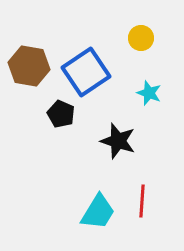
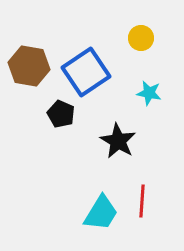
cyan star: rotated 10 degrees counterclockwise
black star: rotated 12 degrees clockwise
cyan trapezoid: moved 3 px right, 1 px down
